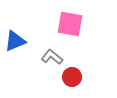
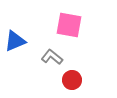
pink square: moved 1 px left, 1 px down
red circle: moved 3 px down
